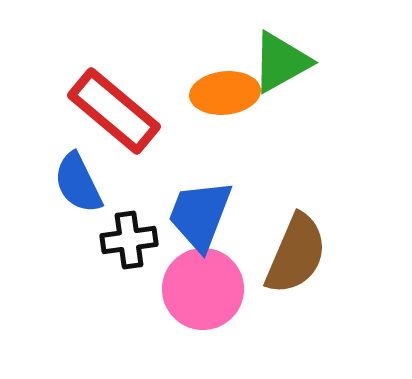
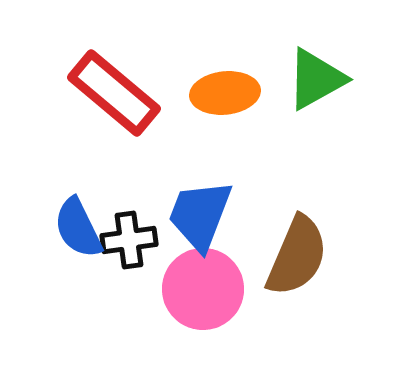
green triangle: moved 35 px right, 17 px down
red rectangle: moved 18 px up
blue semicircle: moved 45 px down
brown semicircle: moved 1 px right, 2 px down
